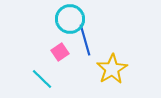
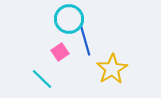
cyan circle: moved 1 px left
